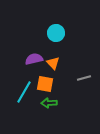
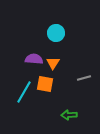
purple semicircle: rotated 18 degrees clockwise
orange triangle: rotated 16 degrees clockwise
green arrow: moved 20 px right, 12 px down
